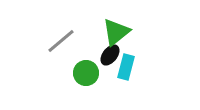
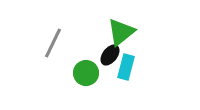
green triangle: moved 5 px right
gray line: moved 8 px left, 2 px down; rotated 24 degrees counterclockwise
